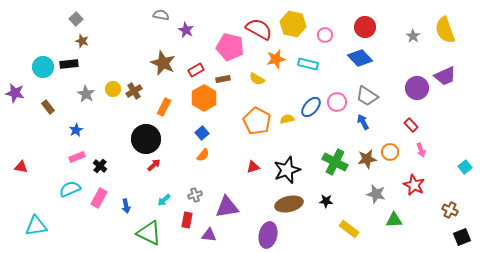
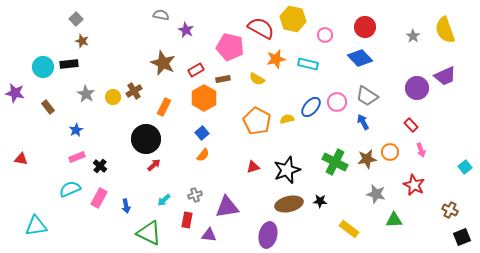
yellow hexagon at (293, 24): moved 5 px up
red semicircle at (259, 29): moved 2 px right, 1 px up
yellow circle at (113, 89): moved 8 px down
red triangle at (21, 167): moved 8 px up
black star at (326, 201): moved 6 px left
